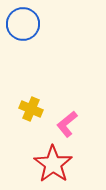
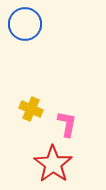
blue circle: moved 2 px right
pink L-shape: rotated 140 degrees clockwise
